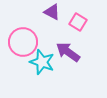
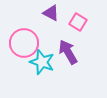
purple triangle: moved 1 px left, 1 px down
pink circle: moved 1 px right, 1 px down
purple arrow: rotated 25 degrees clockwise
